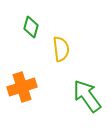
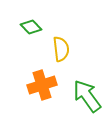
green diamond: rotated 60 degrees counterclockwise
orange cross: moved 20 px right, 2 px up
